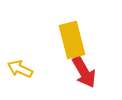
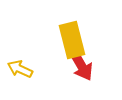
red arrow: moved 3 px left, 7 px up
